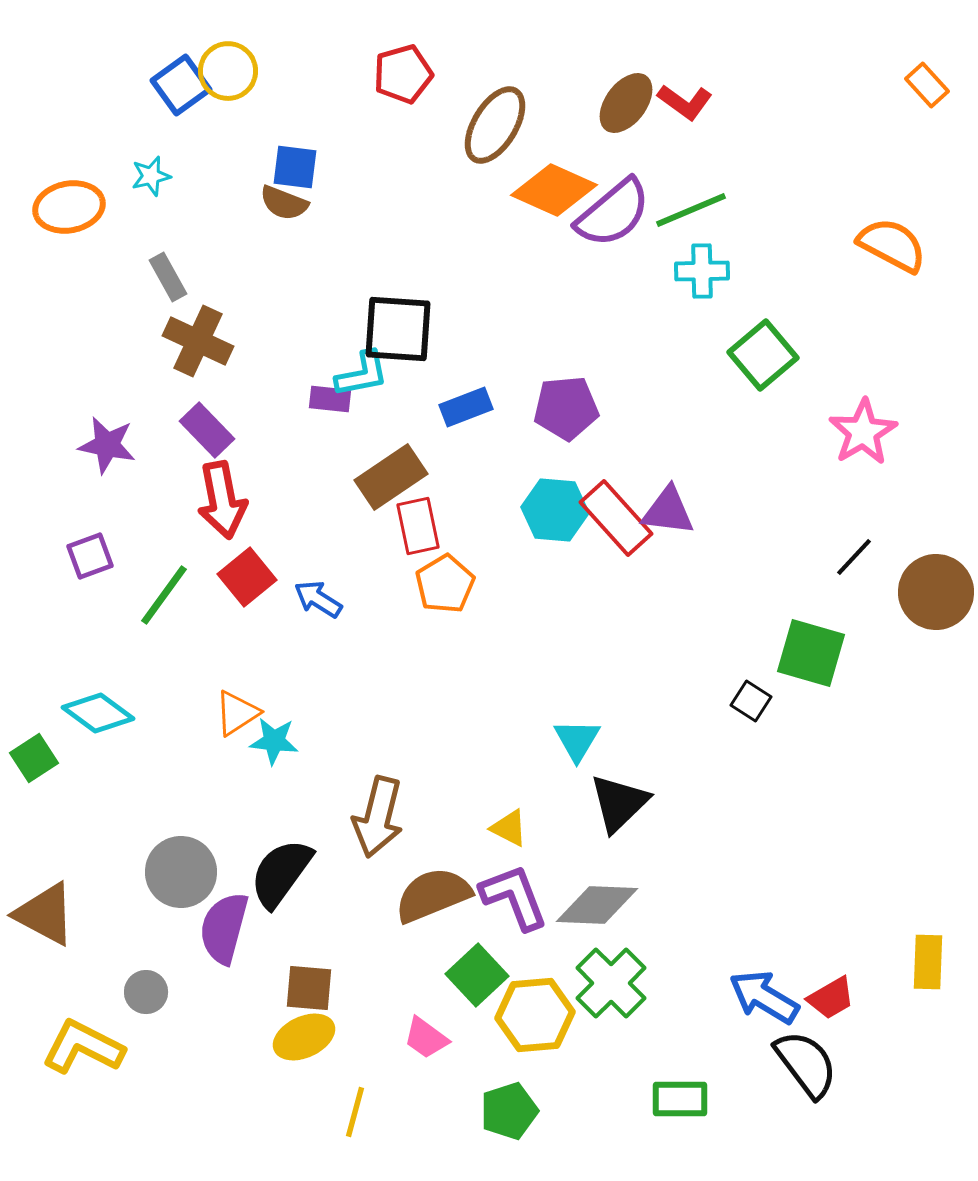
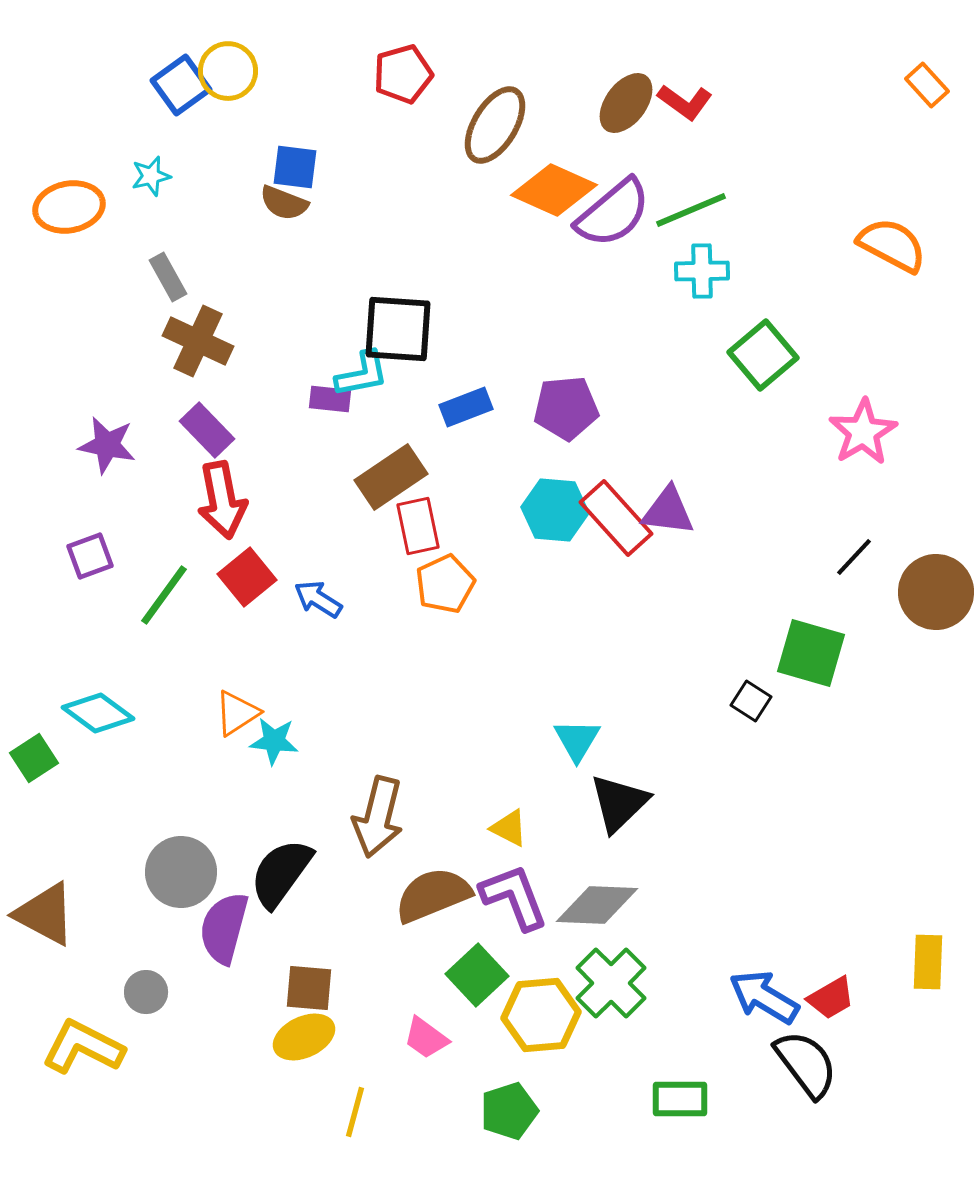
orange pentagon at (445, 584): rotated 6 degrees clockwise
yellow hexagon at (535, 1015): moved 6 px right
